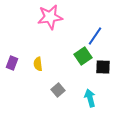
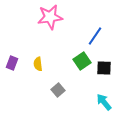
green square: moved 1 px left, 5 px down
black square: moved 1 px right, 1 px down
cyan arrow: moved 14 px right, 4 px down; rotated 24 degrees counterclockwise
